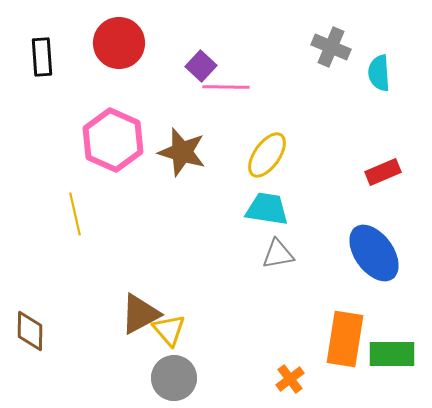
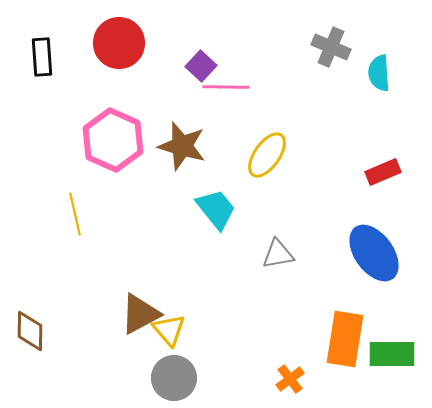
brown star: moved 6 px up
cyan trapezoid: moved 51 px left; rotated 42 degrees clockwise
